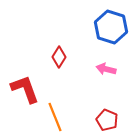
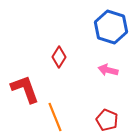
pink arrow: moved 2 px right, 1 px down
